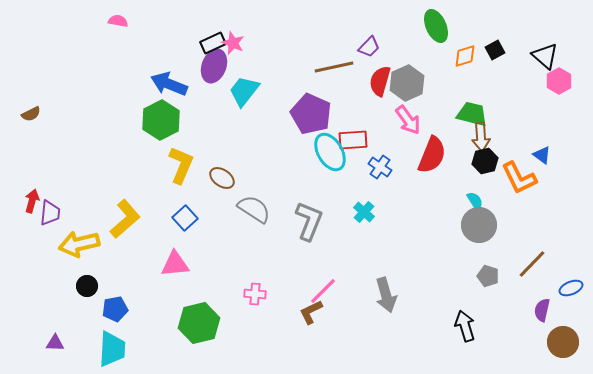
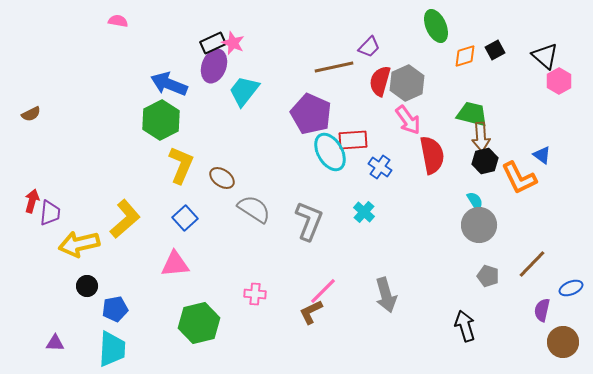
red semicircle at (432, 155): rotated 33 degrees counterclockwise
